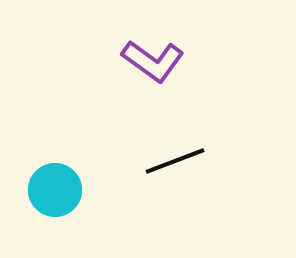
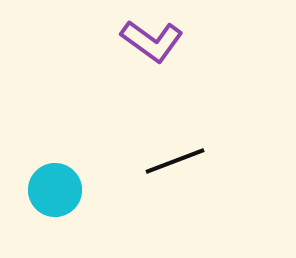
purple L-shape: moved 1 px left, 20 px up
